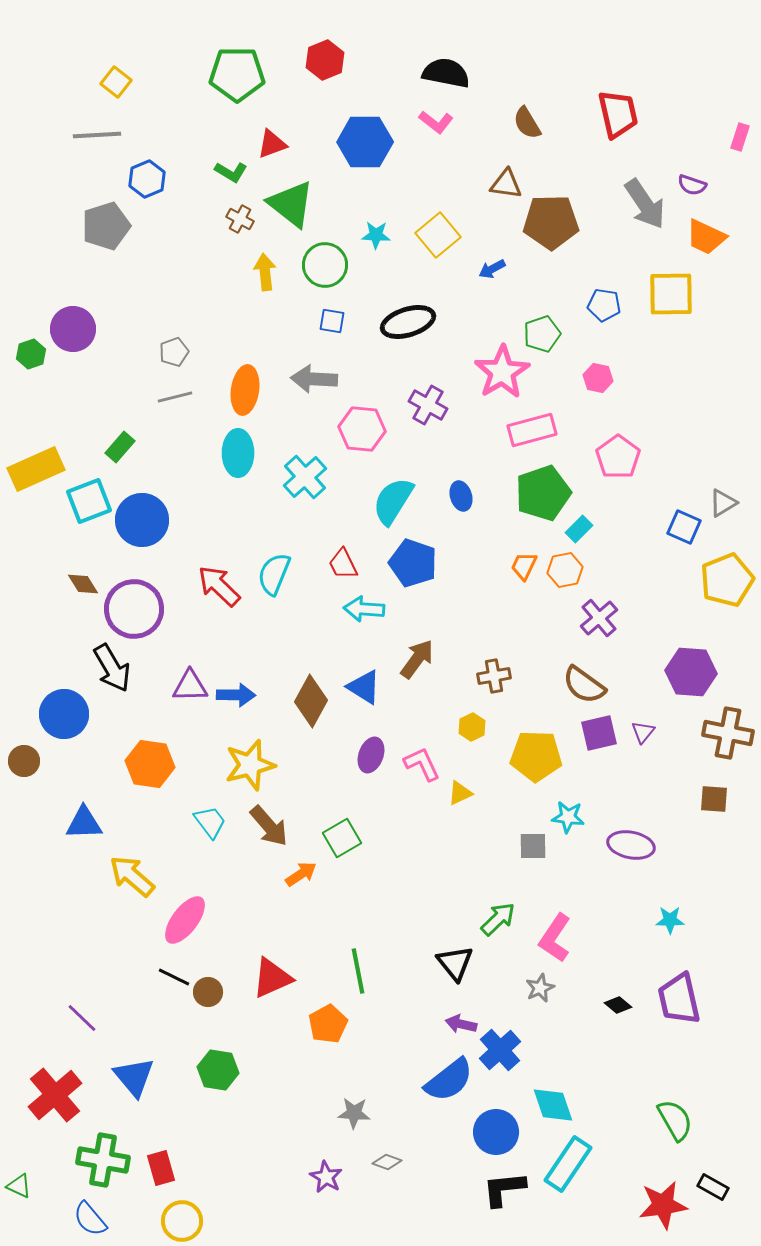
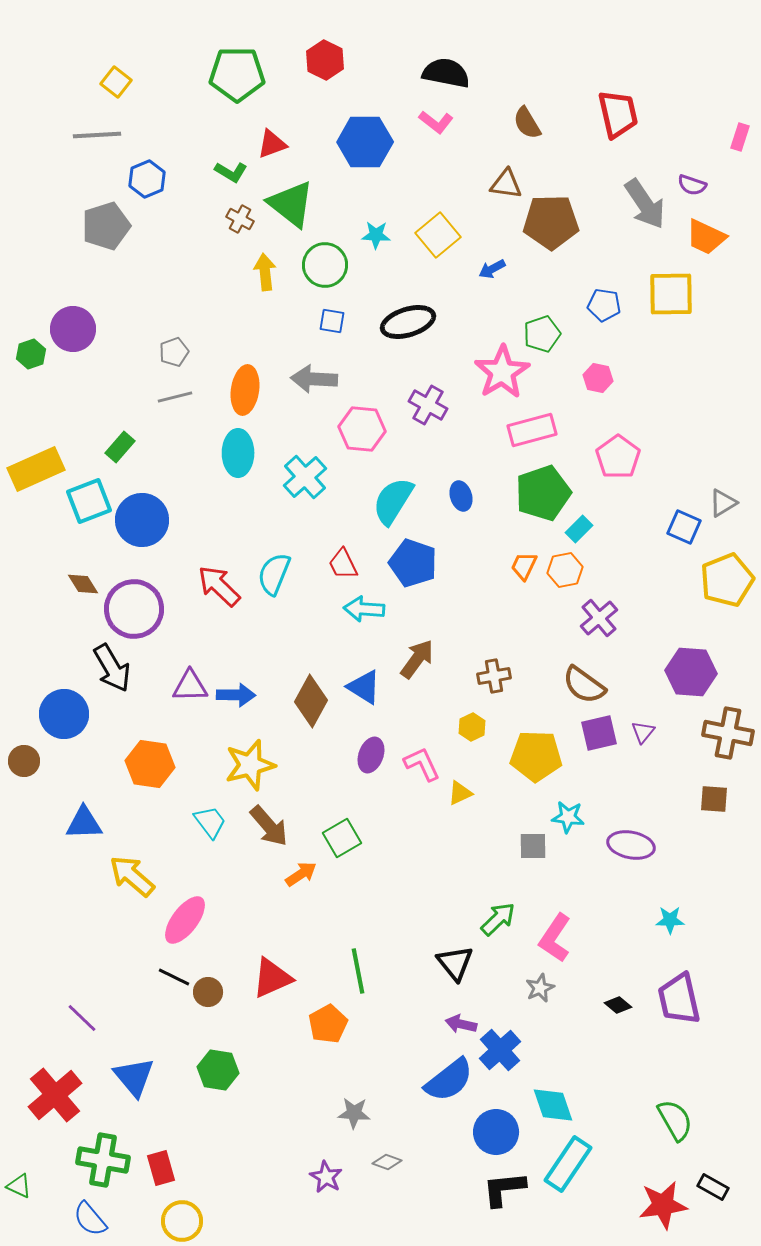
red hexagon at (325, 60): rotated 12 degrees counterclockwise
